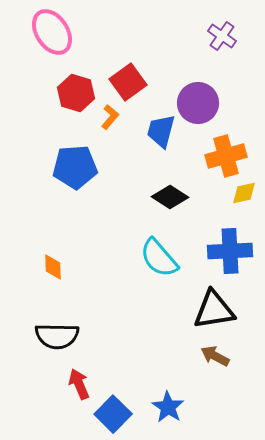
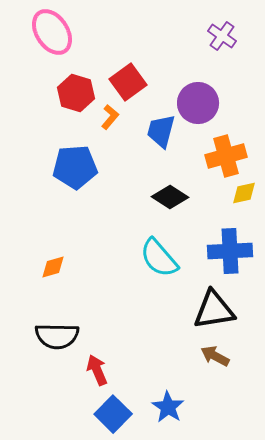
orange diamond: rotated 76 degrees clockwise
red arrow: moved 18 px right, 14 px up
